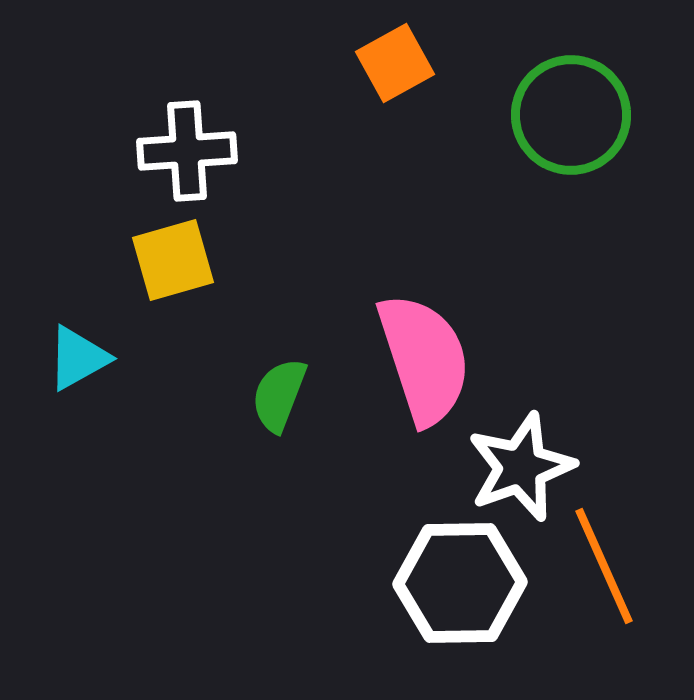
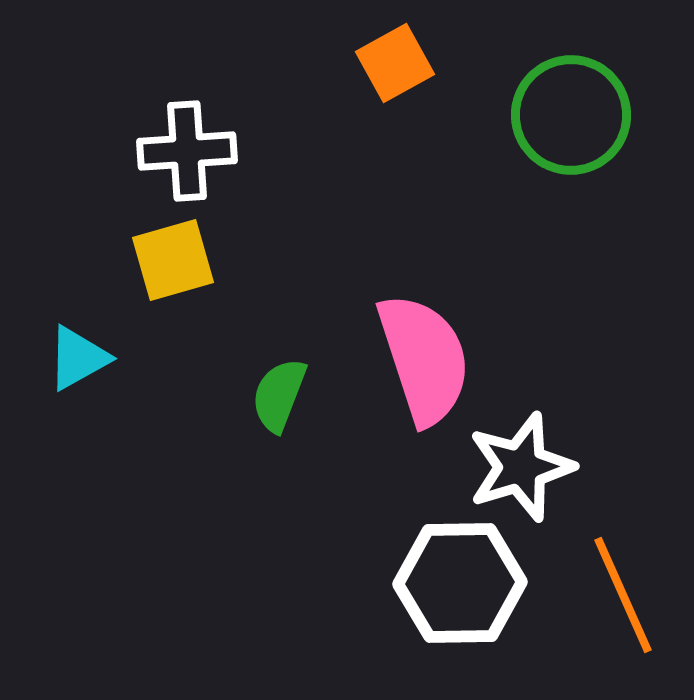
white star: rotated 3 degrees clockwise
orange line: moved 19 px right, 29 px down
